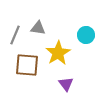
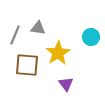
cyan circle: moved 5 px right, 2 px down
